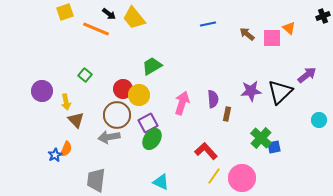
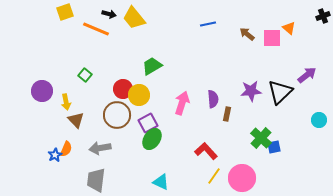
black arrow: rotated 24 degrees counterclockwise
gray arrow: moved 9 px left, 11 px down
